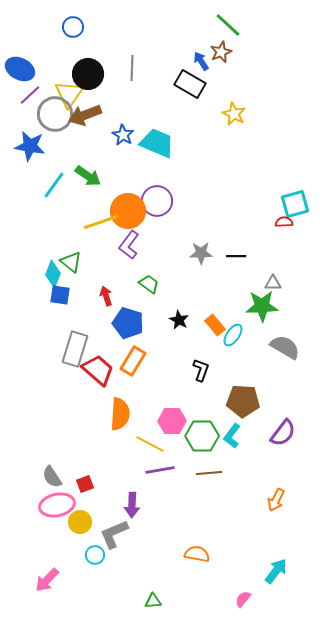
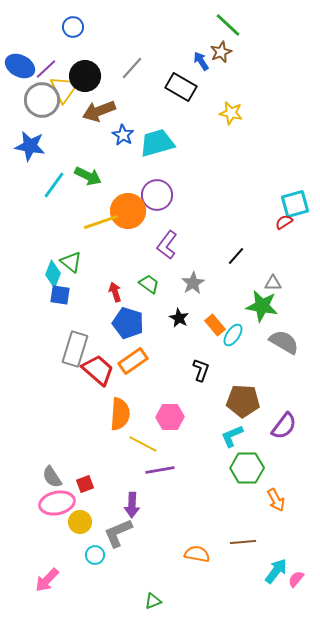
gray line at (132, 68): rotated 40 degrees clockwise
blue ellipse at (20, 69): moved 3 px up
black circle at (88, 74): moved 3 px left, 2 px down
black rectangle at (190, 84): moved 9 px left, 3 px down
yellow triangle at (69, 94): moved 5 px left, 5 px up
purple line at (30, 95): moved 16 px right, 26 px up
gray circle at (55, 114): moved 13 px left, 14 px up
yellow star at (234, 114): moved 3 px left, 1 px up; rotated 15 degrees counterclockwise
brown arrow at (85, 115): moved 14 px right, 4 px up
cyan trapezoid at (157, 143): rotated 39 degrees counterclockwise
green arrow at (88, 176): rotated 8 degrees counterclockwise
purple circle at (157, 201): moved 6 px up
red semicircle at (284, 222): rotated 30 degrees counterclockwise
purple L-shape at (129, 245): moved 38 px right
gray star at (201, 253): moved 8 px left, 30 px down; rotated 30 degrees counterclockwise
black line at (236, 256): rotated 48 degrees counterclockwise
red arrow at (106, 296): moved 9 px right, 4 px up
green star at (262, 306): rotated 12 degrees clockwise
black star at (179, 320): moved 2 px up
gray semicircle at (285, 347): moved 1 px left, 5 px up
orange rectangle at (133, 361): rotated 24 degrees clockwise
pink hexagon at (172, 421): moved 2 px left, 4 px up
purple semicircle at (283, 433): moved 1 px right, 7 px up
green hexagon at (202, 436): moved 45 px right, 32 px down
cyan L-shape at (232, 436): rotated 30 degrees clockwise
yellow line at (150, 444): moved 7 px left
brown line at (209, 473): moved 34 px right, 69 px down
orange arrow at (276, 500): rotated 55 degrees counterclockwise
pink ellipse at (57, 505): moved 2 px up
gray L-shape at (114, 534): moved 4 px right, 1 px up
pink semicircle at (243, 599): moved 53 px right, 20 px up
green triangle at (153, 601): rotated 18 degrees counterclockwise
